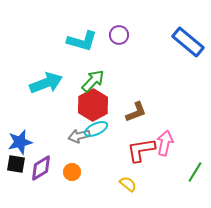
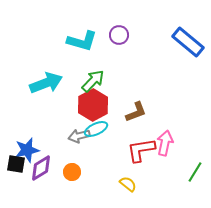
blue star: moved 7 px right, 8 px down
